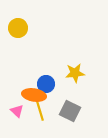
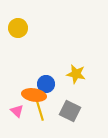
yellow star: moved 1 px right, 1 px down; rotated 18 degrees clockwise
